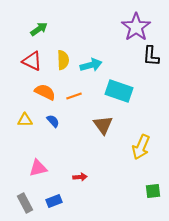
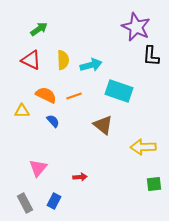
purple star: rotated 12 degrees counterclockwise
red triangle: moved 1 px left, 1 px up
orange semicircle: moved 1 px right, 3 px down
yellow triangle: moved 3 px left, 9 px up
brown triangle: rotated 15 degrees counterclockwise
yellow arrow: moved 2 px right; rotated 65 degrees clockwise
pink triangle: rotated 36 degrees counterclockwise
green square: moved 1 px right, 7 px up
blue rectangle: rotated 42 degrees counterclockwise
